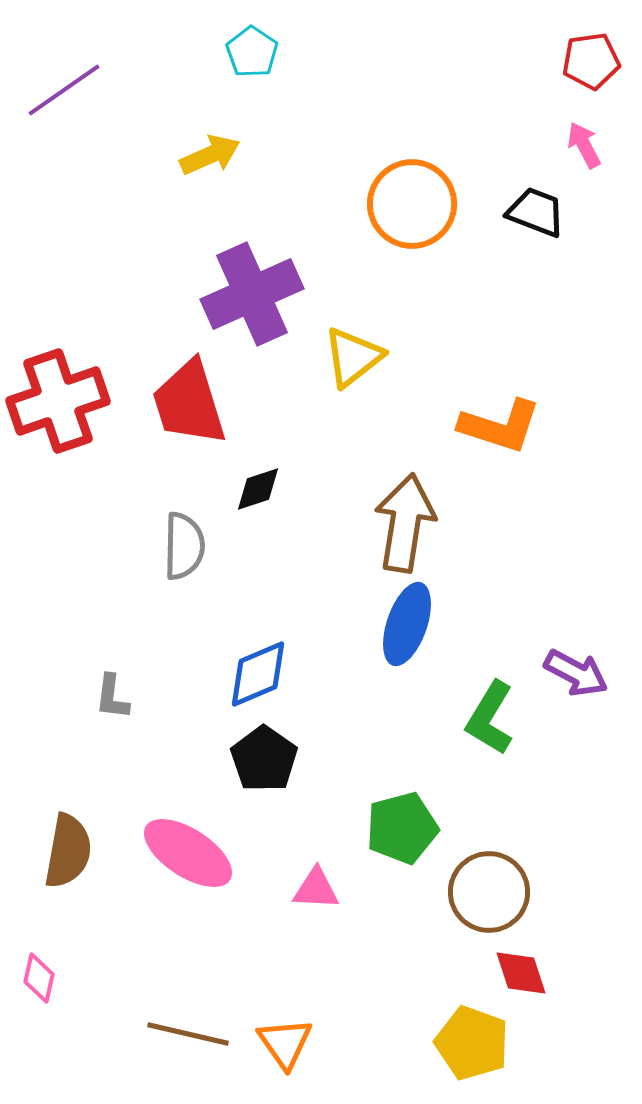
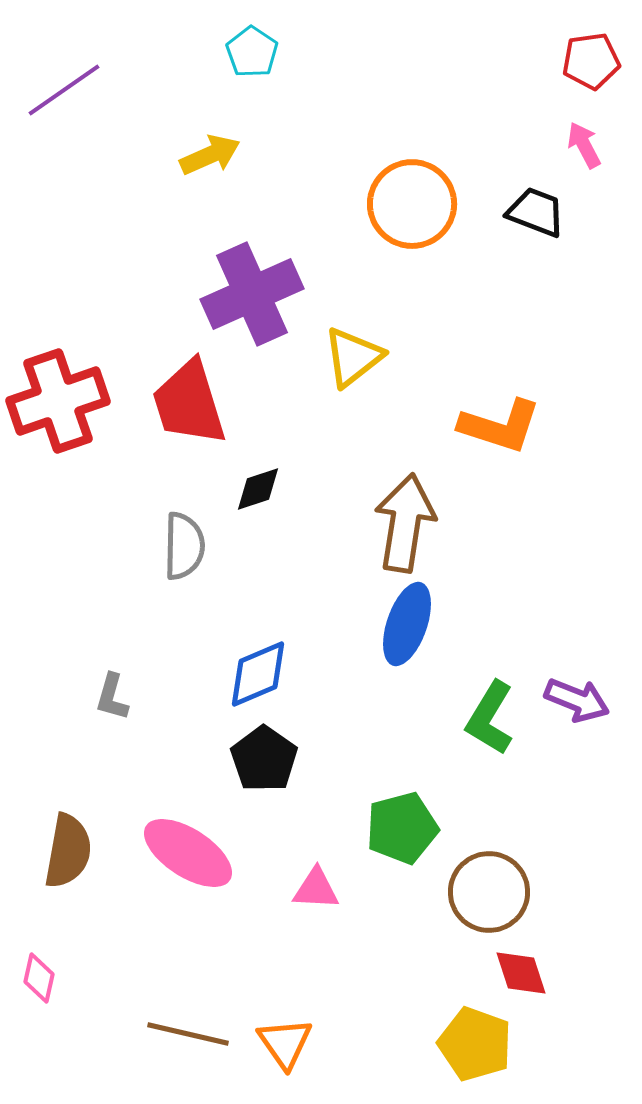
purple arrow: moved 1 px right, 27 px down; rotated 6 degrees counterclockwise
gray L-shape: rotated 9 degrees clockwise
yellow pentagon: moved 3 px right, 1 px down
